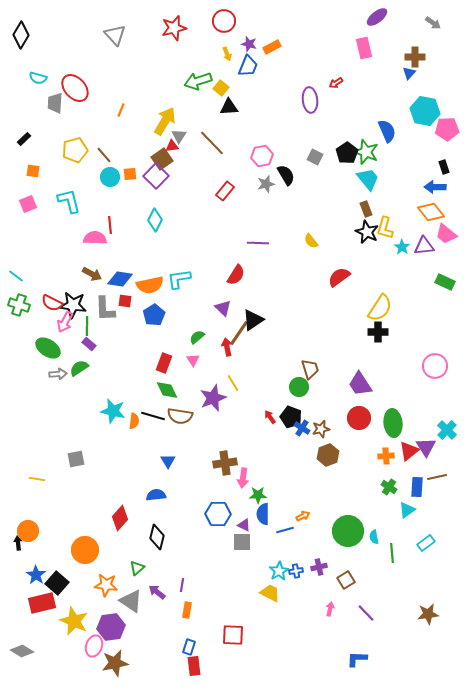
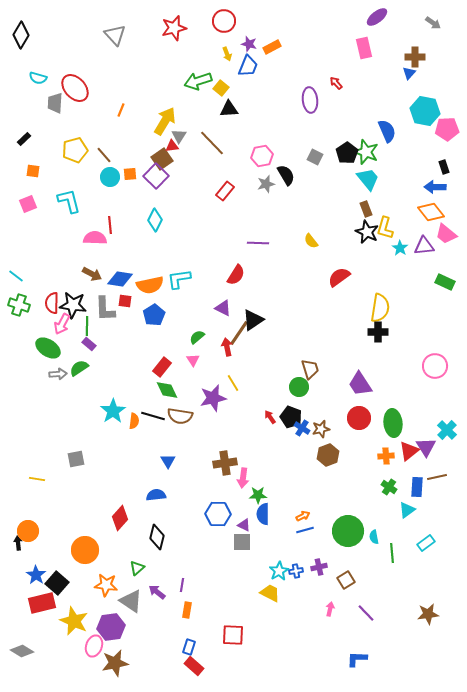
red arrow at (336, 83): rotated 80 degrees clockwise
black triangle at (229, 107): moved 2 px down
cyan star at (402, 247): moved 2 px left, 1 px down
red semicircle at (52, 303): rotated 65 degrees clockwise
purple triangle at (223, 308): rotated 18 degrees counterclockwise
yellow semicircle at (380, 308): rotated 24 degrees counterclockwise
pink arrow at (65, 322): moved 3 px left, 2 px down
red rectangle at (164, 363): moved 2 px left, 4 px down; rotated 18 degrees clockwise
purple star at (213, 398): rotated 8 degrees clockwise
cyan star at (113, 411): rotated 25 degrees clockwise
blue line at (285, 530): moved 20 px right
red rectangle at (194, 666): rotated 42 degrees counterclockwise
